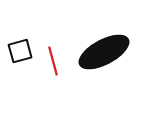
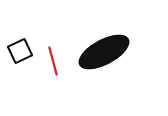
black square: rotated 10 degrees counterclockwise
